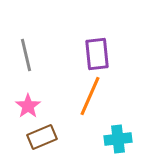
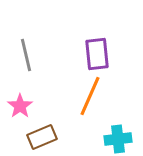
pink star: moved 8 px left
